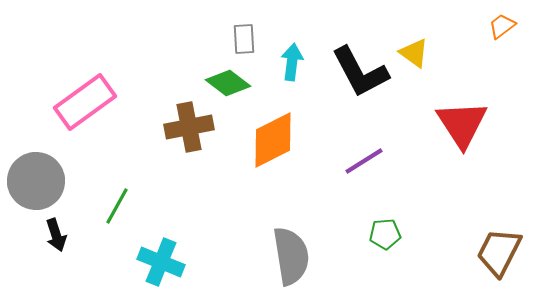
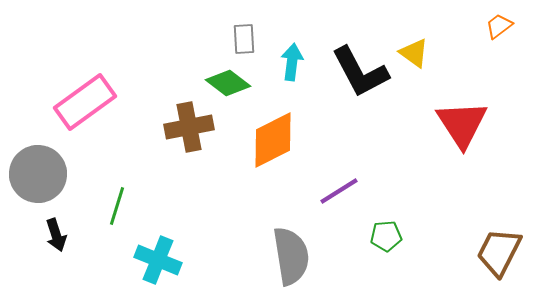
orange trapezoid: moved 3 px left
purple line: moved 25 px left, 30 px down
gray circle: moved 2 px right, 7 px up
green line: rotated 12 degrees counterclockwise
green pentagon: moved 1 px right, 2 px down
cyan cross: moved 3 px left, 2 px up
